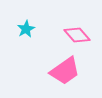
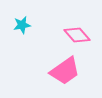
cyan star: moved 4 px left, 4 px up; rotated 18 degrees clockwise
